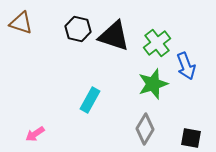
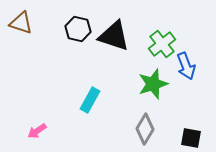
green cross: moved 5 px right, 1 px down
pink arrow: moved 2 px right, 3 px up
